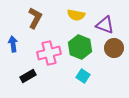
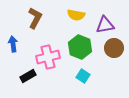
purple triangle: rotated 30 degrees counterclockwise
pink cross: moved 1 px left, 4 px down
